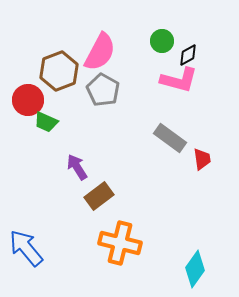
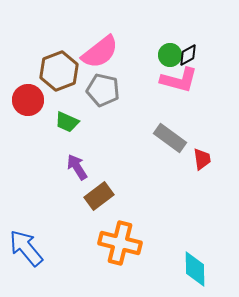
green circle: moved 8 px right, 14 px down
pink semicircle: rotated 24 degrees clockwise
gray pentagon: rotated 16 degrees counterclockwise
green trapezoid: moved 21 px right
cyan diamond: rotated 36 degrees counterclockwise
